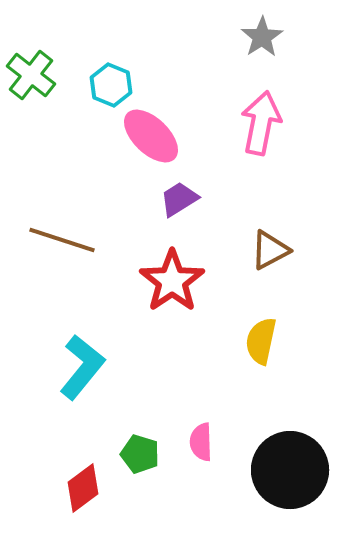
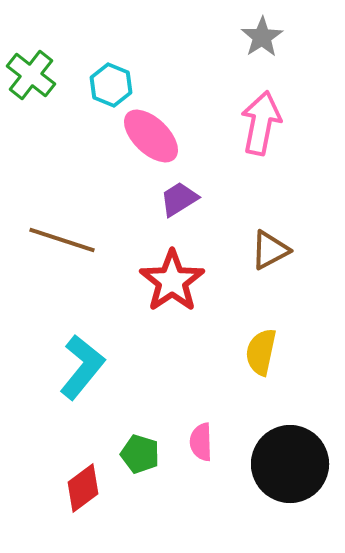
yellow semicircle: moved 11 px down
black circle: moved 6 px up
